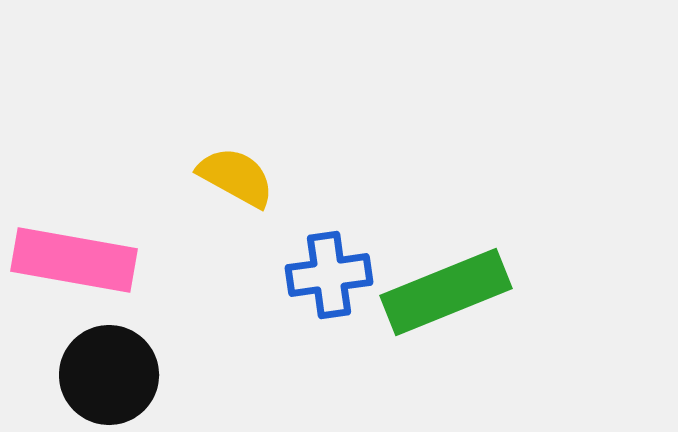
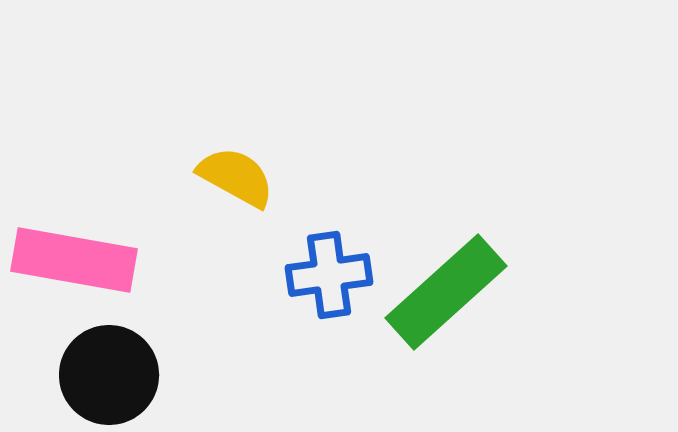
green rectangle: rotated 20 degrees counterclockwise
